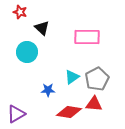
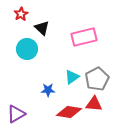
red star: moved 1 px right, 2 px down; rotated 24 degrees clockwise
pink rectangle: moved 3 px left; rotated 15 degrees counterclockwise
cyan circle: moved 3 px up
